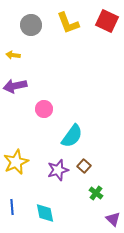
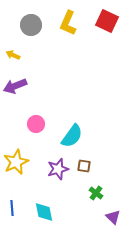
yellow L-shape: rotated 45 degrees clockwise
yellow arrow: rotated 16 degrees clockwise
purple arrow: rotated 10 degrees counterclockwise
pink circle: moved 8 px left, 15 px down
brown square: rotated 32 degrees counterclockwise
purple star: moved 1 px up
blue line: moved 1 px down
cyan diamond: moved 1 px left, 1 px up
purple triangle: moved 2 px up
